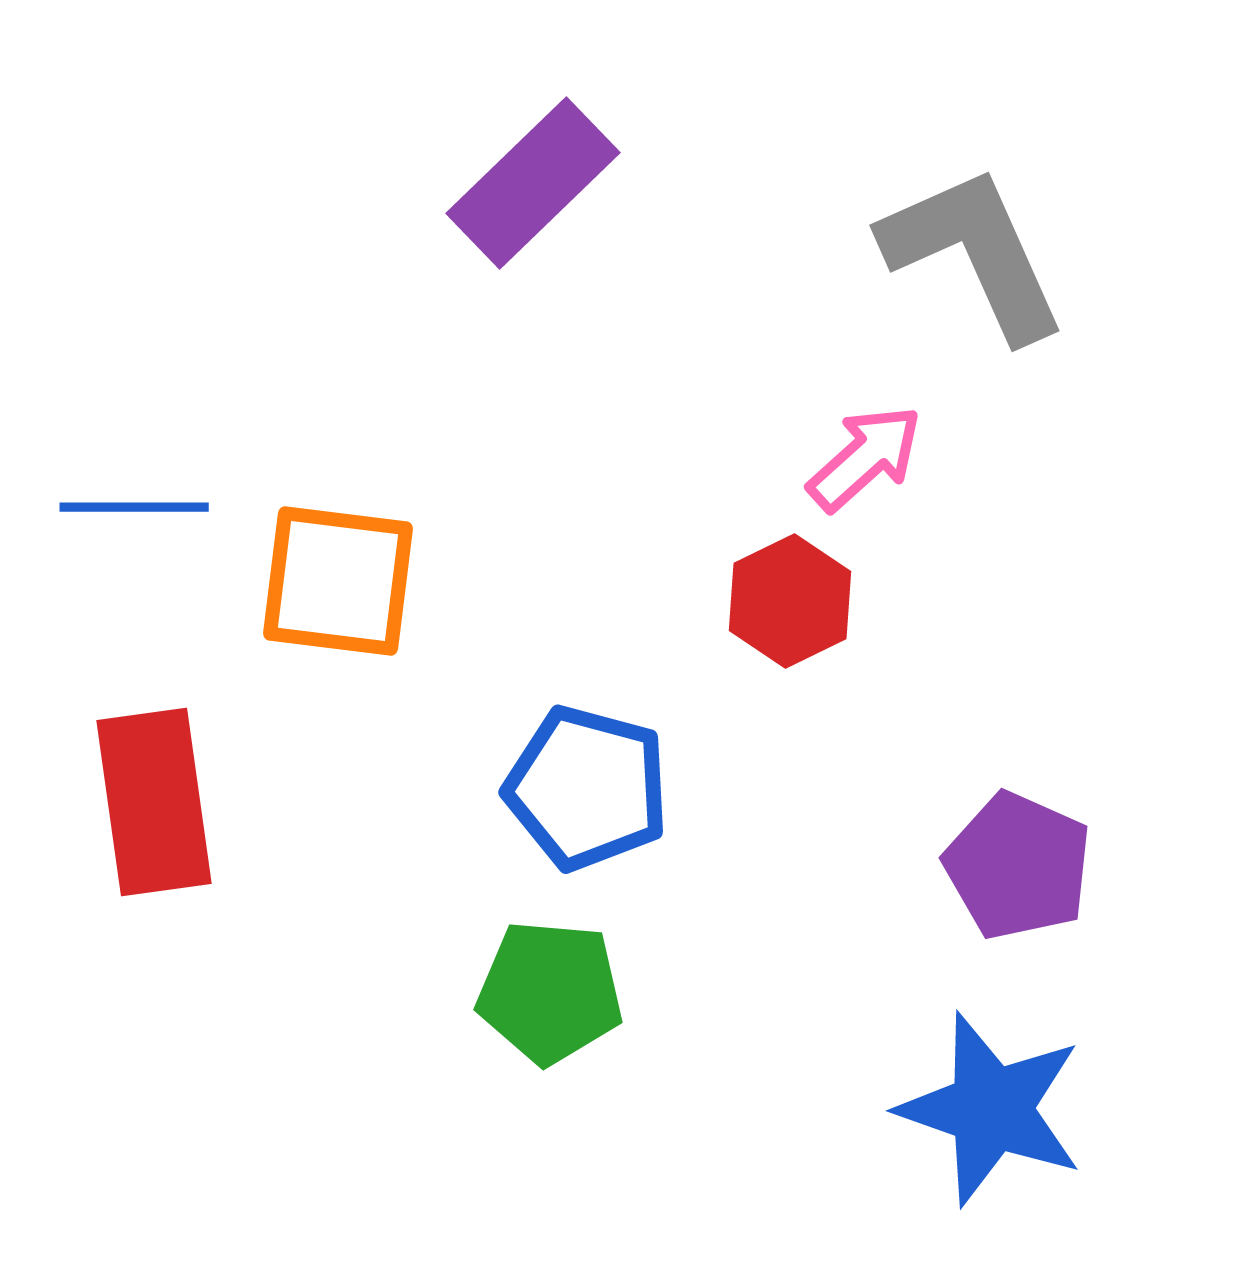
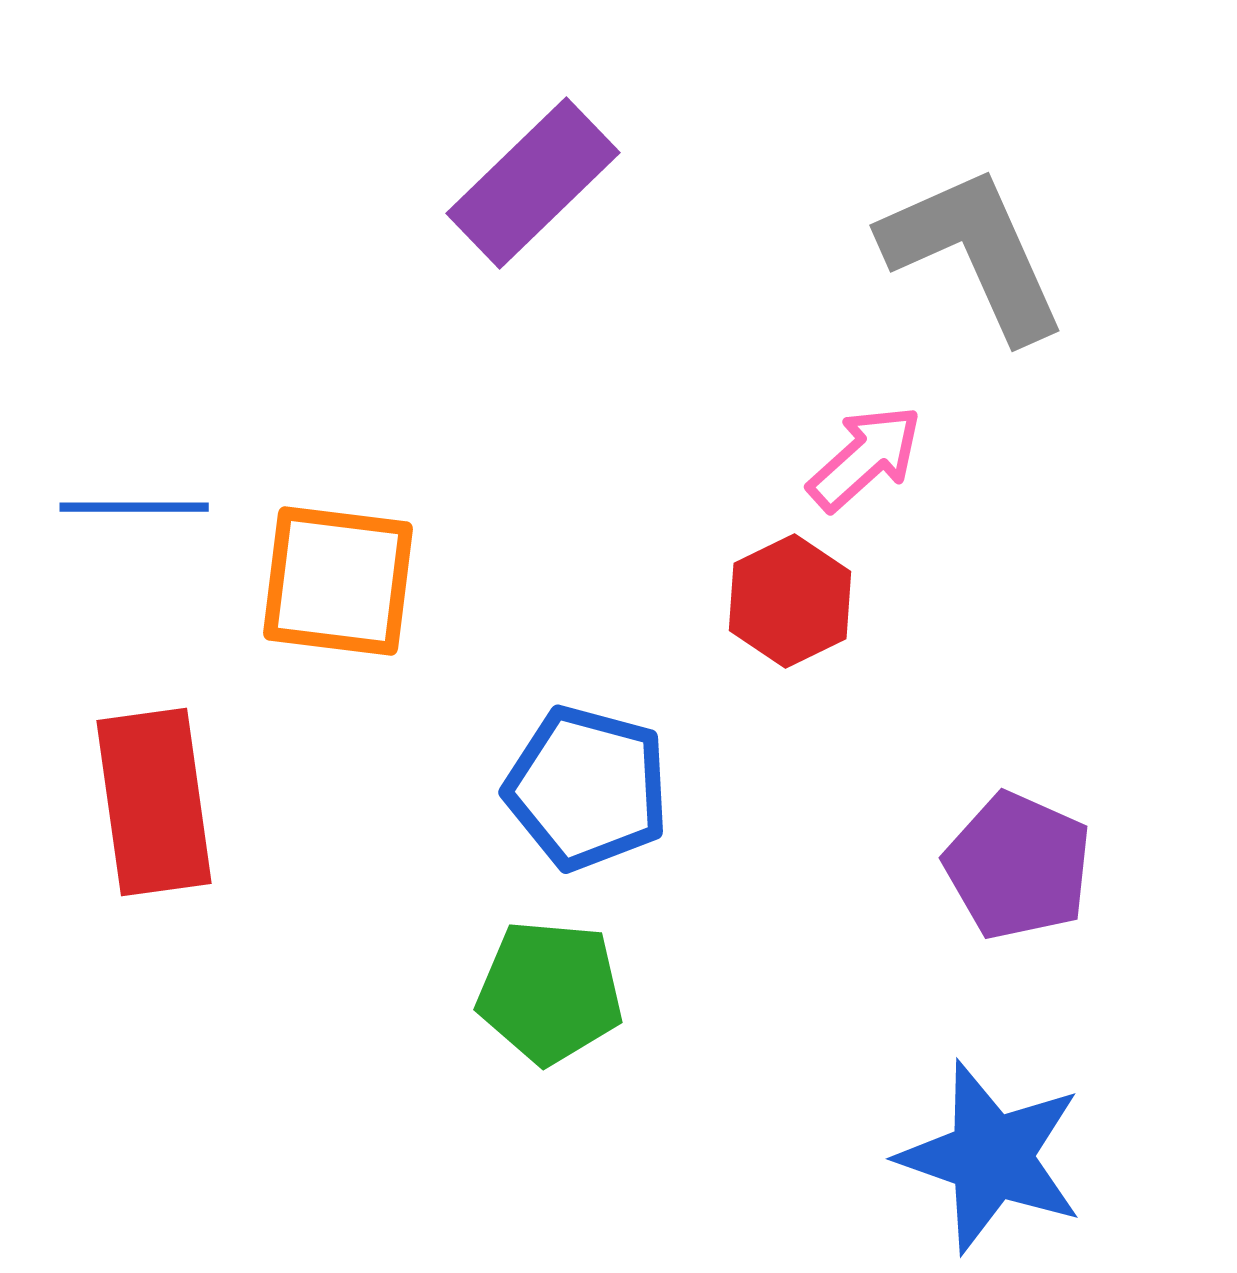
blue star: moved 48 px down
